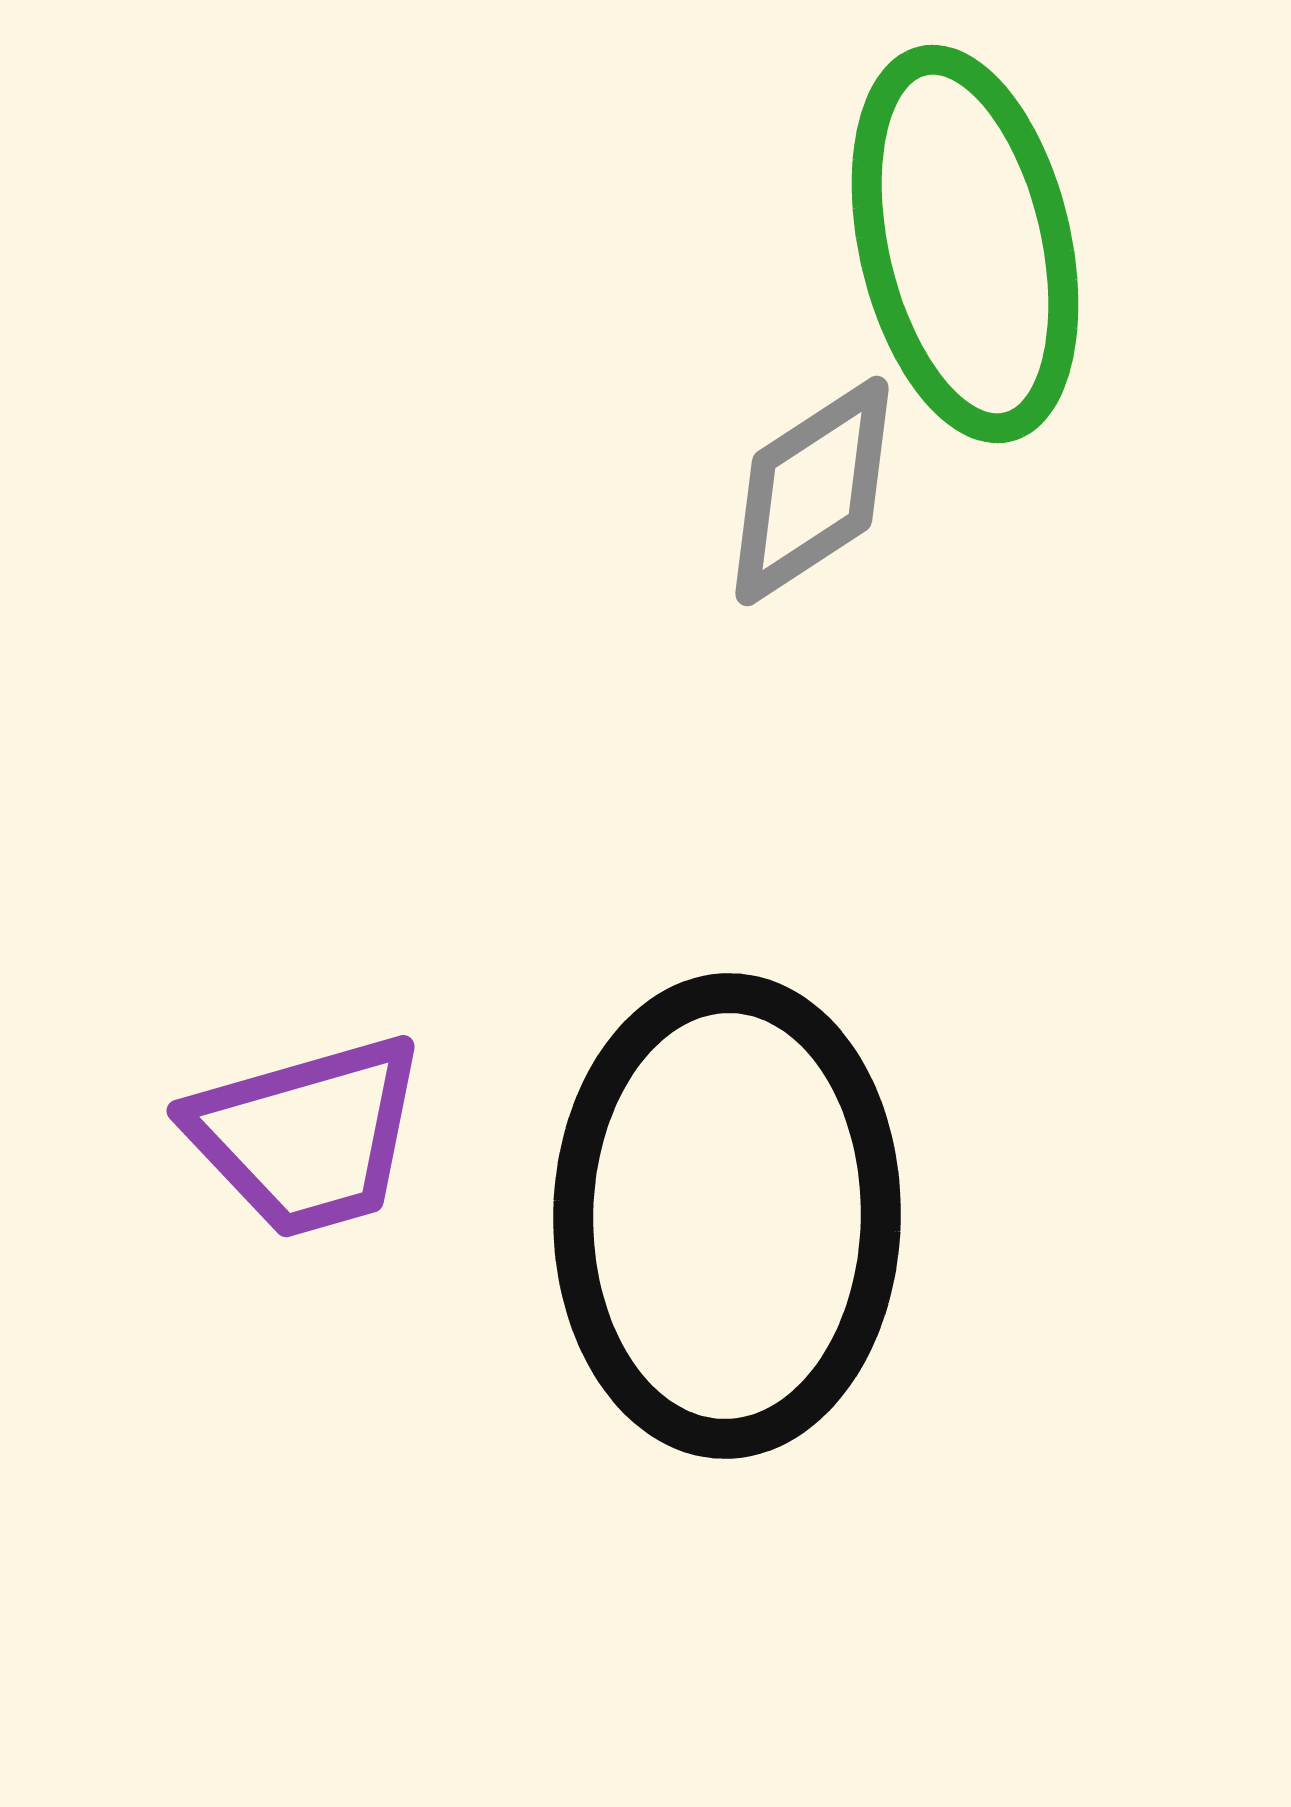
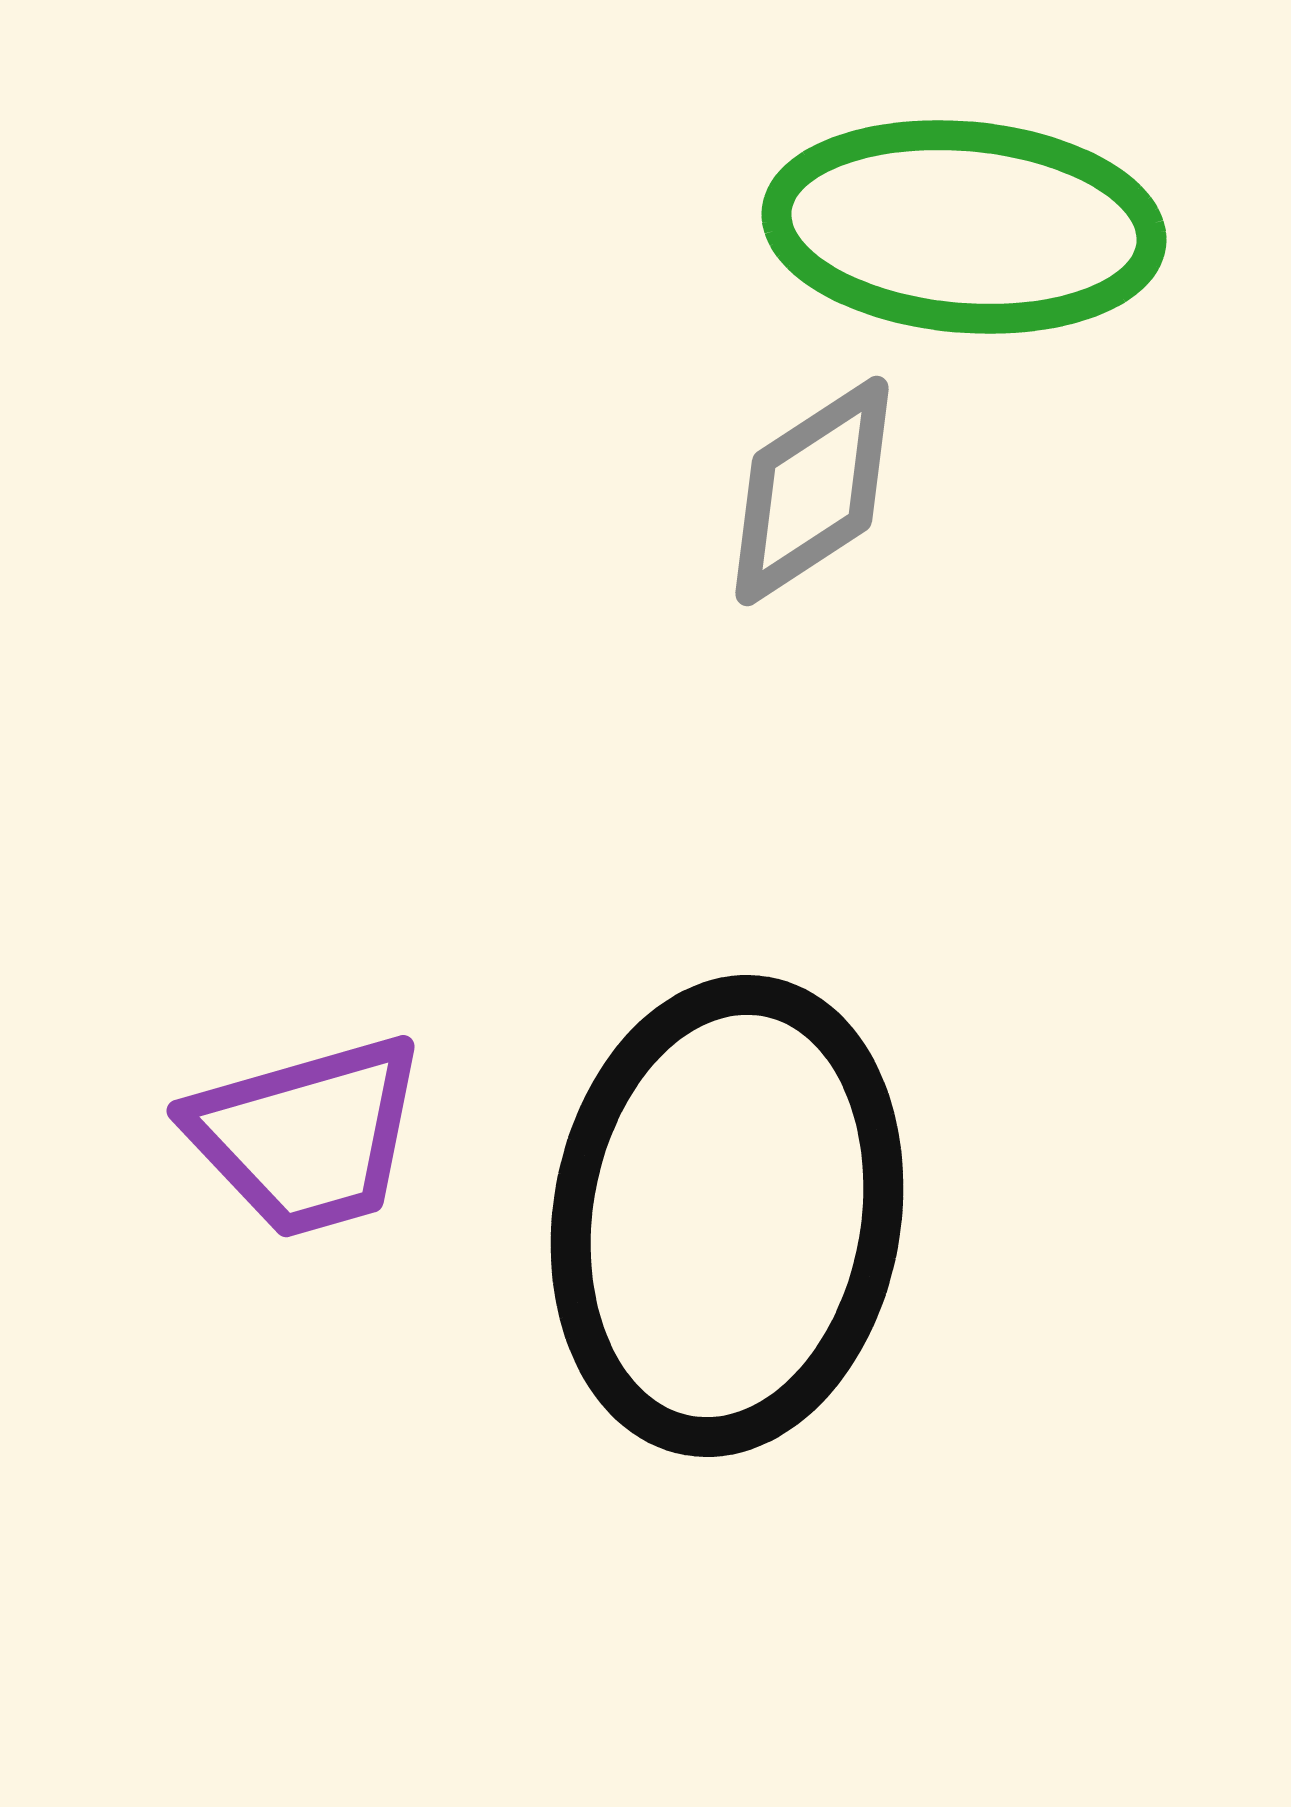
green ellipse: moved 1 px left, 17 px up; rotated 72 degrees counterclockwise
black ellipse: rotated 9 degrees clockwise
